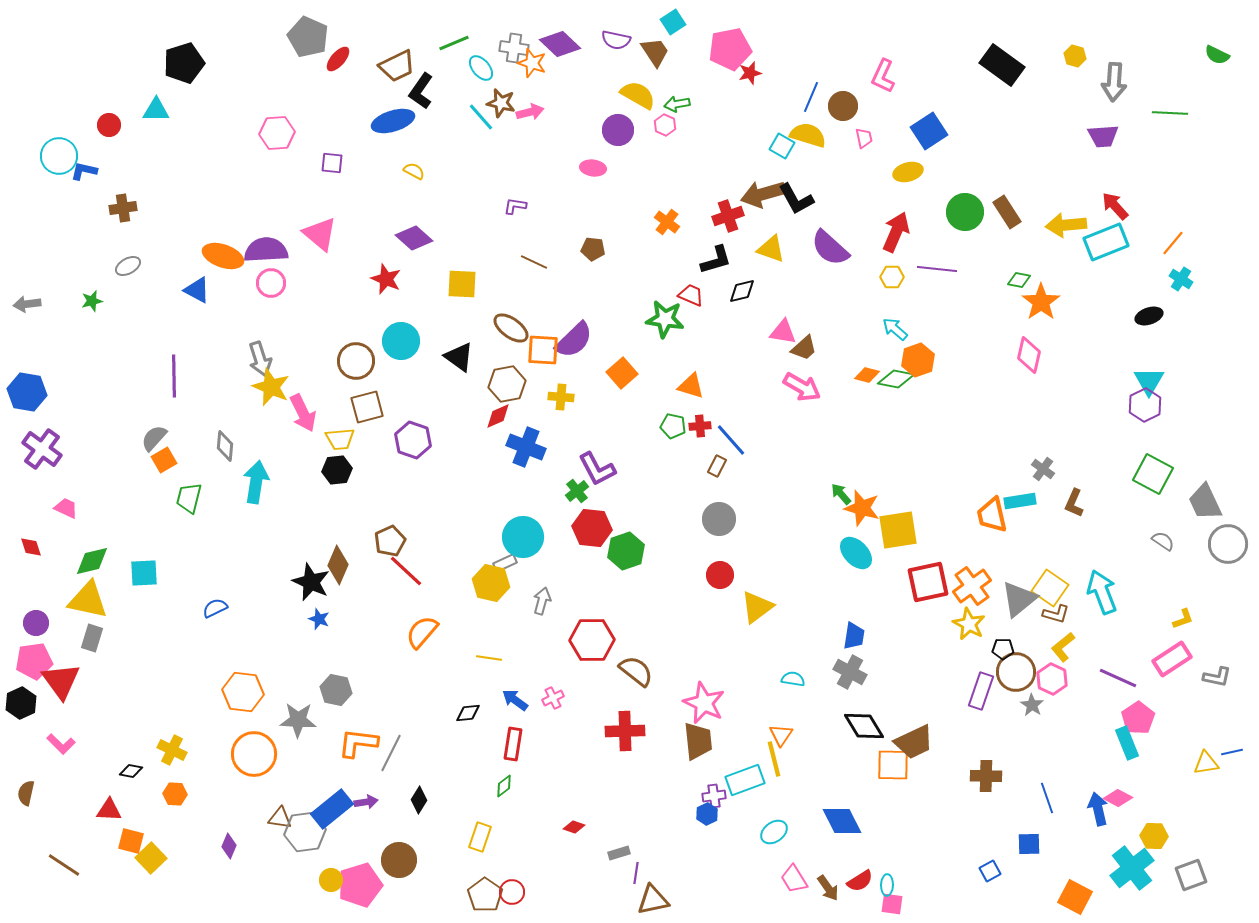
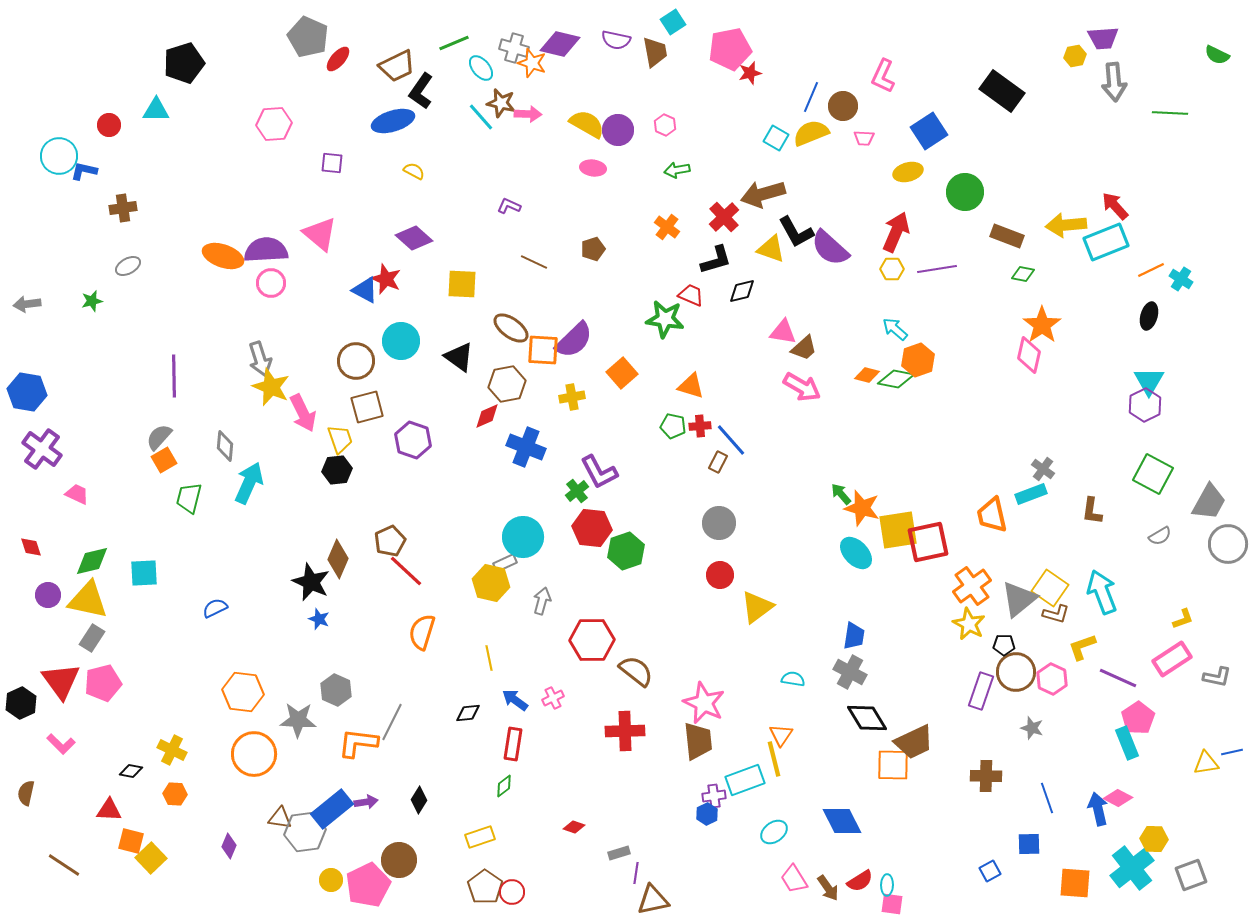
purple diamond at (560, 44): rotated 30 degrees counterclockwise
gray cross at (514, 48): rotated 8 degrees clockwise
brown trapezoid at (655, 52): rotated 24 degrees clockwise
yellow hexagon at (1075, 56): rotated 25 degrees counterclockwise
black rectangle at (1002, 65): moved 26 px down
gray arrow at (1114, 82): rotated 9 degrees counterclockwise
yellow semicircle at (638, 95): moved 51 px left, 29 px down
green arrow at (677, 104): moved 66 px down
pink arrow at (530, 112): moved 2 px left, 2 px down; rotated 16 degrees clockwise
pink hexagon at (277, 133): moved 3 px left, 9 px up
yellow semicircle at (808, 135): moved 3 px right, 2 px up; rotated 39 degrees counterclockwise
purple trapezoid at (1103, 136): moved 98 px up
pink trapezoid at (864, 138): rotated 105 degrees clockwise
cyan square at (782, 146): moved 6 px left, 8 px up
black L-shape at (796, 199): moved 33 px down
purple L-shape at (515, 206): moved 6 px left; rotated 15 degrees clockwise
green circle at (965, 212): moved 20 px up
brown rectangle at (1007, 212): moved 24 px down; rotated 36 degrees counterclockwise
red cross at (728, 216): moved 4 px left, 1 px down; rotated 24 degrees counterclockwise
orange cross at (667, 222): moved 5 px down
orange line at (1173, 243): moved 22 px left, 27 px down; rotated 24 degrees clockwise
brown pentagon at (593, 249): rotated 25 degrees counterclockwise
purple line at (937, 269): rotated 15 degrees counterclockwise
yellow hexagon at (892, 277): moved 8 px up
green diamond at (1019, 280): moved 4 px right, 6 px up
blue triangle at (197, 290): moved 168 px right
orange star at (1041, 302): moved 1 px right, 23 px down
black ellipse at (1149, 316): rotated 56 degrees counterclockwise
yellow cross at (561, 397): moved 11 px right; rotated 15 degrees counterclockwise
red diamond at (498, 416): moved 11 px left
gray semicircle at (154, 438): moved 5 px right, 1 px up
yellow trapezoid at (340, 439): rotated 104 degrees counterclockwise
brown rectangle at (717, 466): moved 1 px right, 4 px up
purple L-shape at (597, 469): moved 2 px right, 3 px down
cyan arrow at (256, 482): moved 7 px left, 1 px down; rotated 15 degrees clockwise
cyan rectangle at (1020, 501): moved 11 px right, 7 px up; rotated 12 degrees counterclockwise
gray trapezoid at (1205, 502): moved 4 px right; rotated 126 degrees counterclockwise
brown L-shape at (1074, 503): moved 18 px right, 8 px down; rotated 16 degrees counterclockwise
pink trapezoid at (66, 508): moved 11 px right, 14 px up
gray circle at (719, 519): moved 4 px down
gray semicircle at (1163, 541): moved 3 px left, 5 px up; rotated 115 degrees clockwise
brown diamond at (338, 565): moved 6 px up
red square at (928, 582): moved 40 px up
purple circle at (36, 623): moved 12 px right, 28 px up
orange semicircle at (422, 632): rotated 24 degrees counterclockwise
gray rectangle at (92, 638): rotated 16 degrees clockwise
yellow L-shape at (1063, 647): moved 19 px right; rotated 20 degrees clockwise
black pentagon at (1003, 649): moved 1 px right, 4 px up
yellow line at (489, 658): rotated 70 degrees clockwise
pink pentagon at (34, 661): moved 69 px right, 22 px down; rotated 6 degrees counterclockwise
gray hexagon at (336, 690): rotated 12 degrees clockwise
gray star at (1032, 705): moved 23 px down; rotated 15 degrees counterclockwise
black diamond at (864, 726): moved 3 px right, 8 px up
gray line at (391, 753): moved 1 px right, 31 px up
yellow hexagon at (1154, 836): moved 3 px down
yellow rectangle at (480, 837): rotated 52 degrees clockwise
pink pentagon at (360, 885): moved 8 px right; rotated 9 degrees counterclockwise
brown pentagon at (485, 895): moved 8 px up
orange square at (1075, 897): moved 14 px up; rotated 24 degrees counterclockwise
